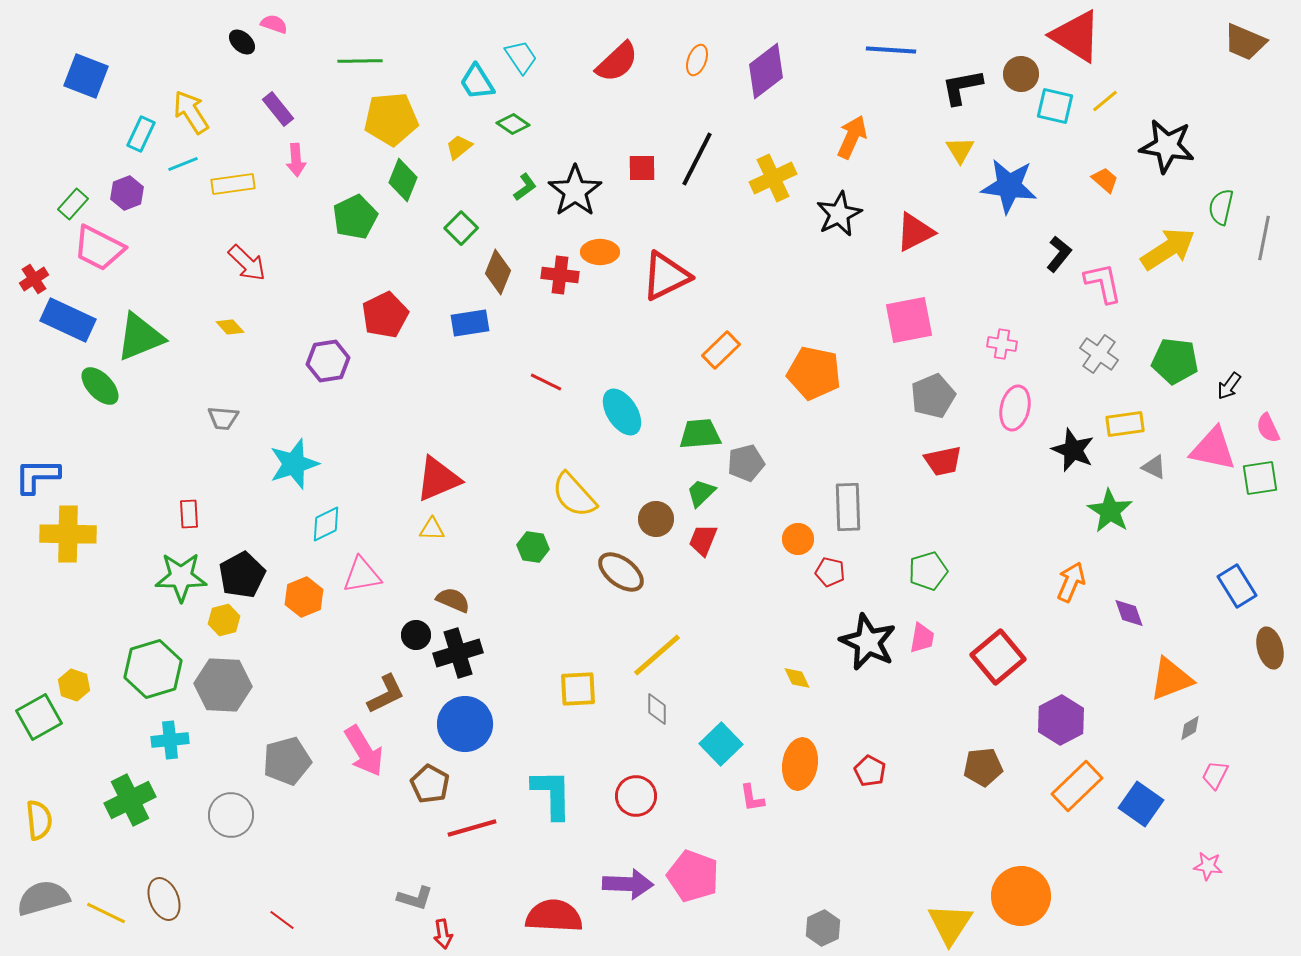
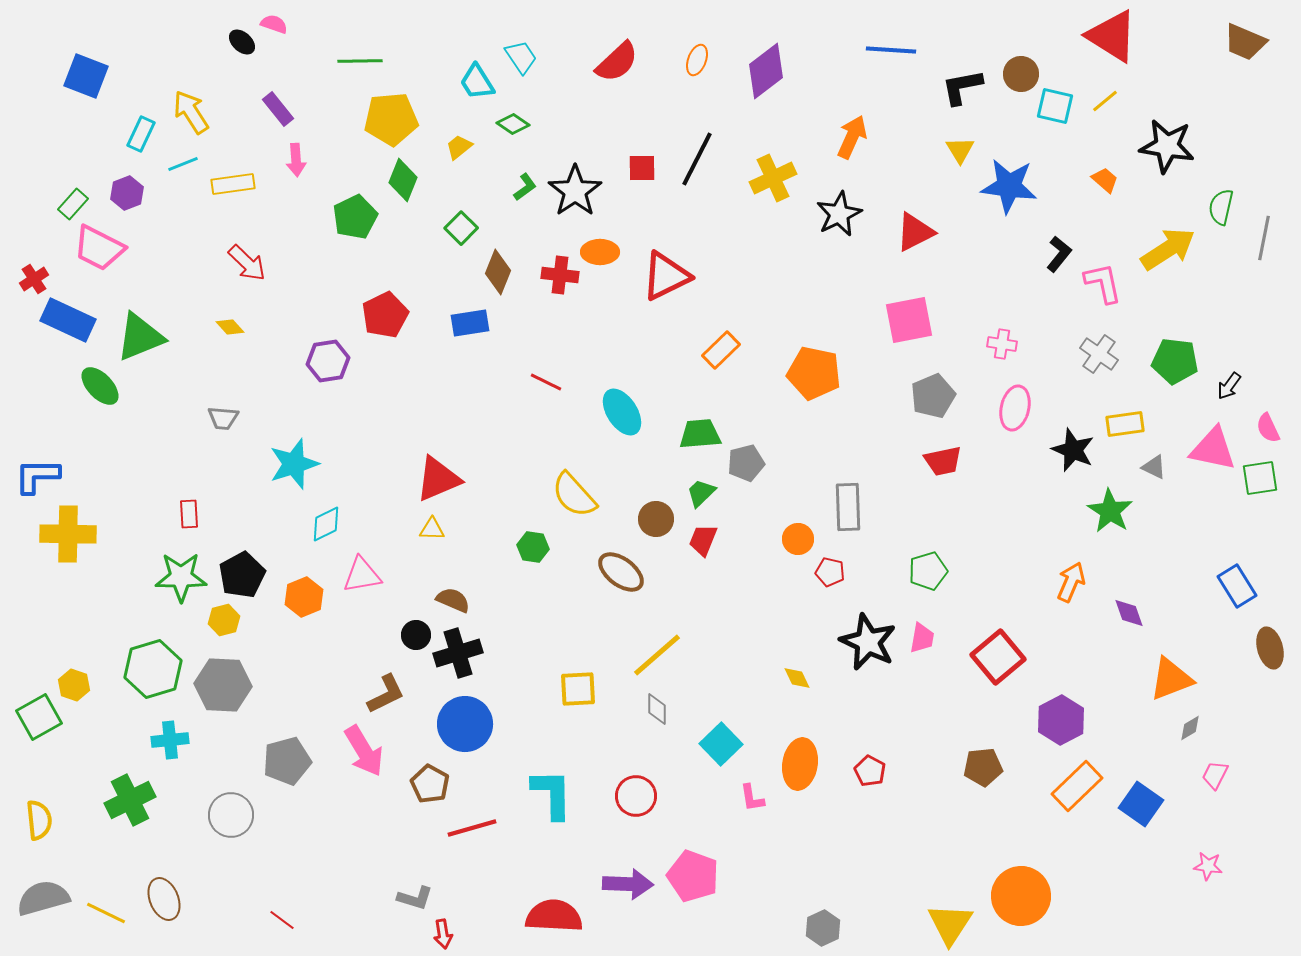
red triangle at (1076, 36): moved 36 px right
